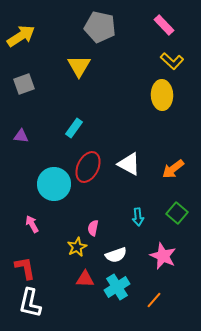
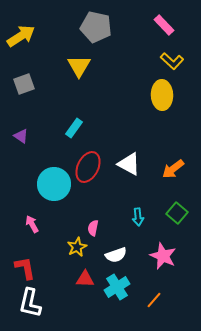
gray pentagon: moved 4 px left
purple triangle: rotated 28 degrees clockwise
